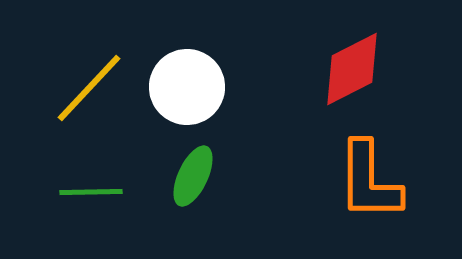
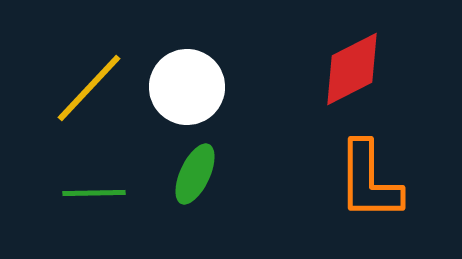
green ellipse: moved 2 px right, 2 px up
green line: moved 3 px right, 1 px down
